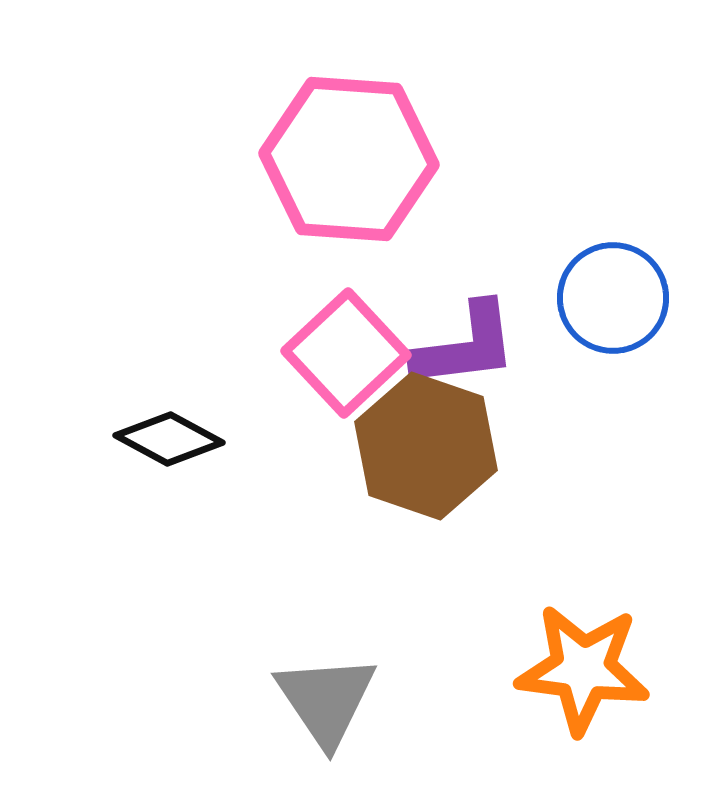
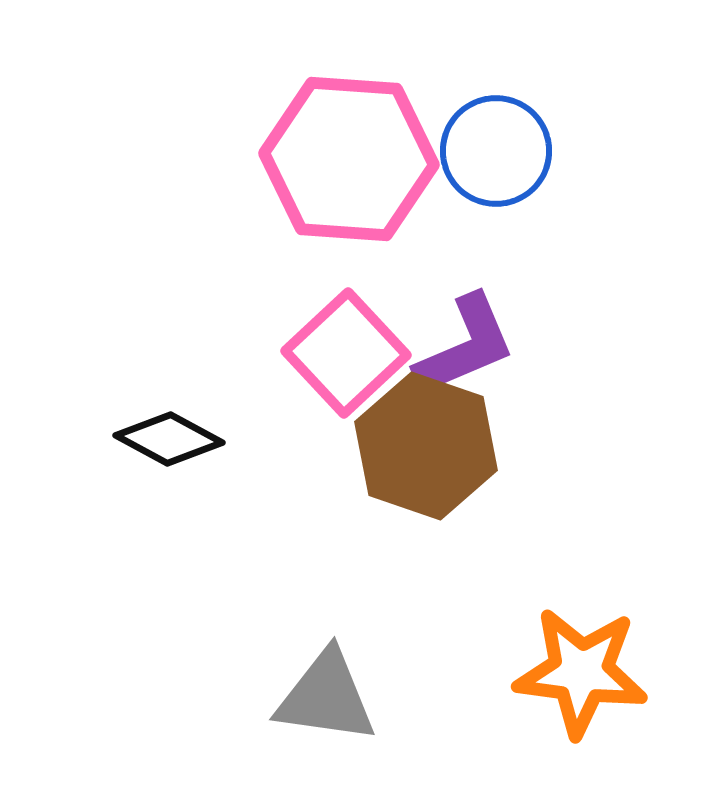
blue circle: moved 117 px left, 147 px up
purple L-shape: rotated 16 degrees counterclockwise
orange star: moved 2 px left, 3 px down
gray triangle: moved 3 px up; rotated 48 degrees counterclockwise
